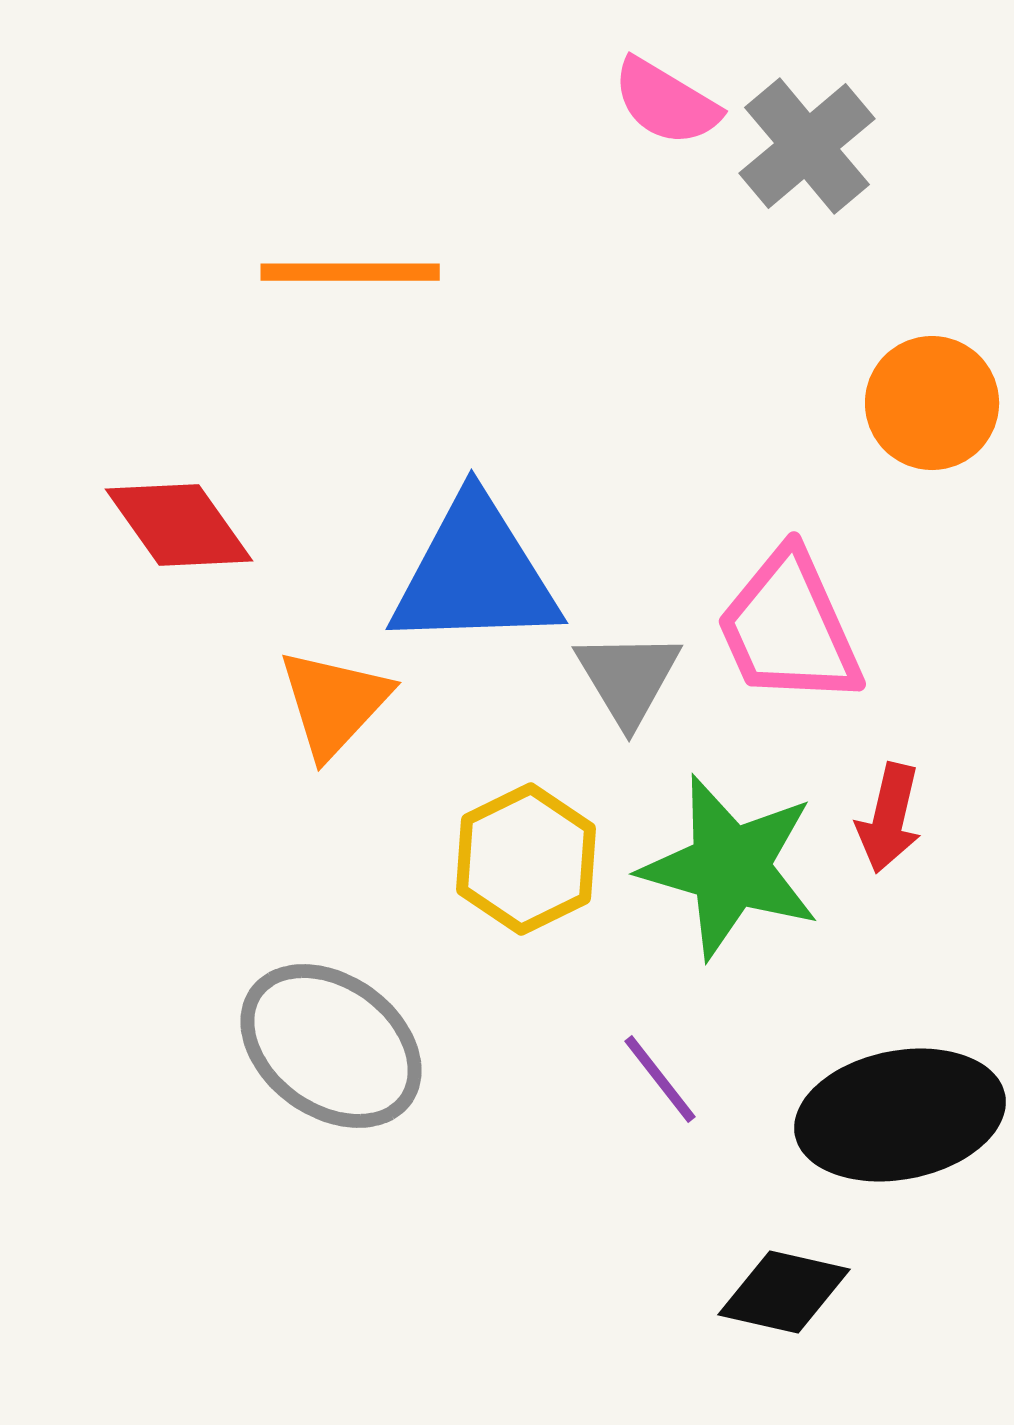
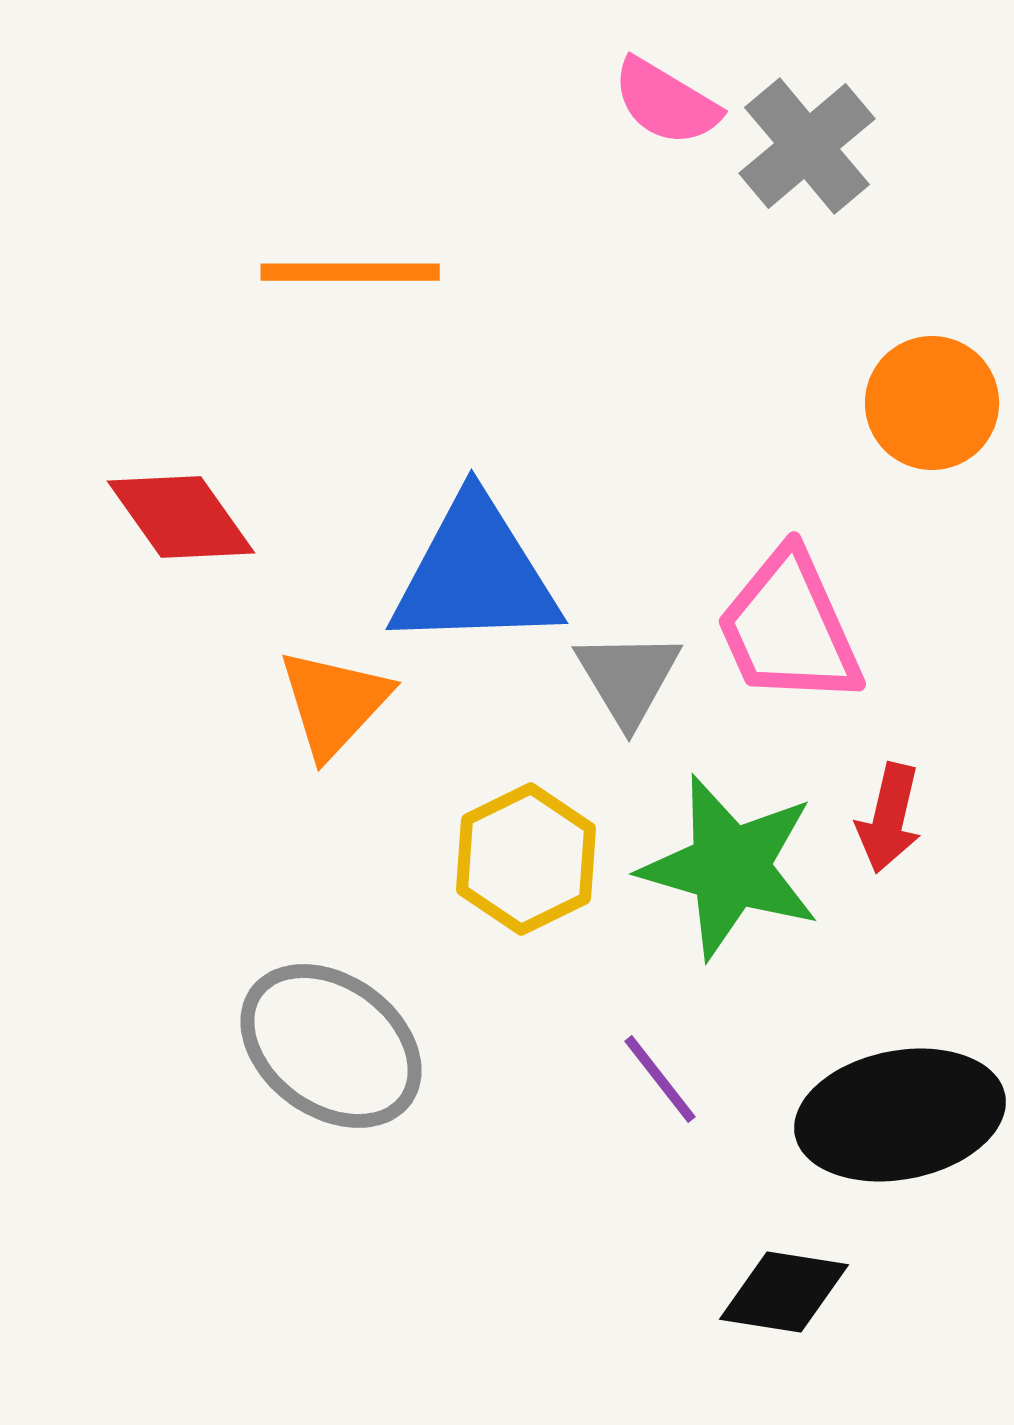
red diamond: moved 2 px right, 8 px up
black diamond: rotated 4 degrees counterclockwise
